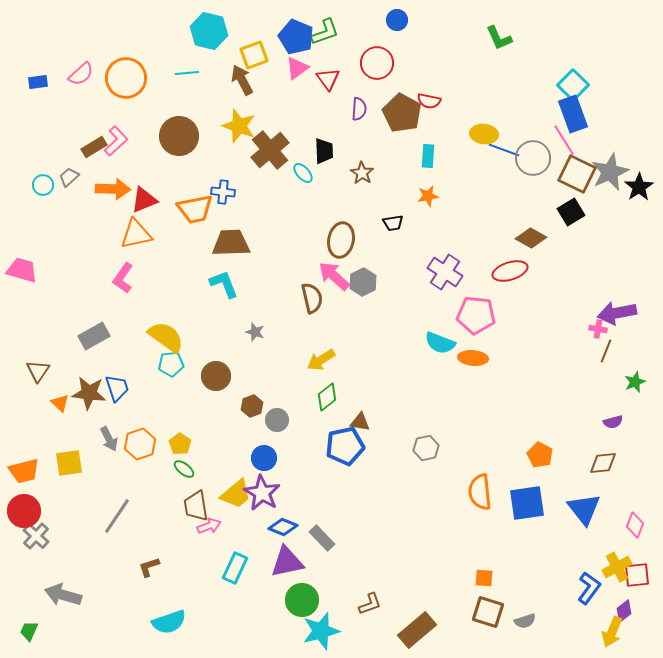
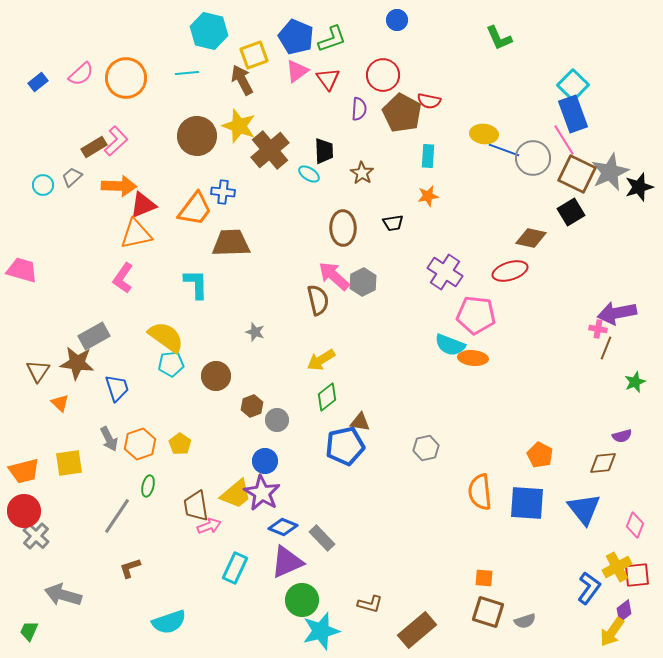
green L-shape at (325, 32): moved 7 px right, 7 px down
red circle at (377, 63): moved 6 px right, 12 px down
pink triangle at (297, 68): moved 3 px down
blue rectangle at (38, 82): rotated 30 degrees counterclockwise
brown circle at (179, 136): moved 18 px right
cyan ellipse at (303, 173): moved 6 px right, 1 px down; rotated 15 degrees counterclockwise
gray trapezoid at (69, 177): moved 3 px right
black star at (639, 187): rotated 16 degrees clockwise
orange arrow at (113, 189): moved 6 px right, 3 px up
red triangle at (144, 200): moved 1 px left, 5 px down
orange trapezoid at (195, 209): rotated 42 degrees counterclockwise
brown diamond at (531, 238): rotated 16 degrees counterclockwise
brown ellipse at (341, 240): moved 2 px right, 12 px up; rotated 12 degrees counterclockwise
cyan L-shape at (224, 284): moved 28 px left; rotated 20 degrees clockwise
brown semicircle at (312, 298): moved 6 px right, 2 px down
cyan semicircle at (440, 343): moved 10 px right, 2 px down
brown line at (606, 351): moved 3 px up
brown star at (89, 393): moved 12 px left, 30 px up
purple semicircle at (613, 422): moved 9 px right, 14 px down
blue circle at (264, 458): moved 1 px right, 3 px down
green ellipse at (184, 469): moved 36 px left, 17 px down; rotated 65 degrees clockwise
blue square at (527, 503): rotated 12 degrees clockwise
purple triangle at (287, 562): rotated 12 degrees counterclockwise
brown L-shape at (149, 567): moved 19 px left, 1 px down
brown L-shape at (370, 604): rotated 35 degrees clockwise
yellow arrow at (612, 632): rotated 12 degrees clockwise
